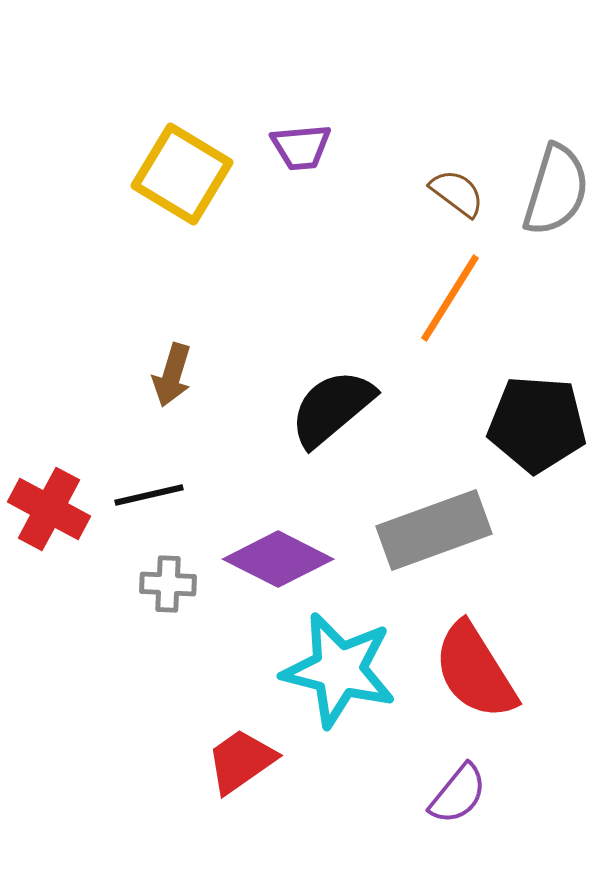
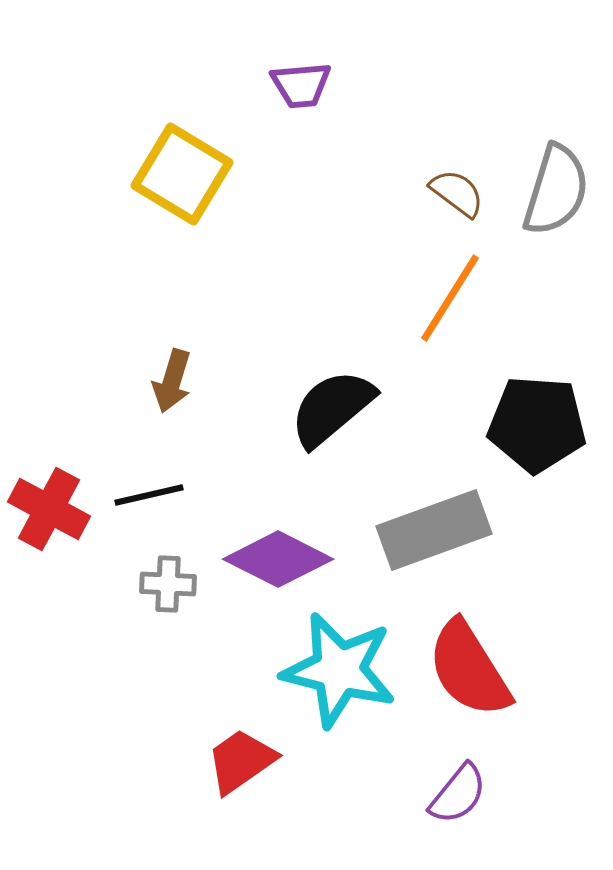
purple trapezoid: moved 62 px up
brown arrow: moved 6 px down
red semicircle: moved 6 px left, 2 px up
